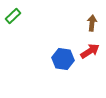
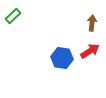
blue hexagon: moved 1 px left, 1 px up
